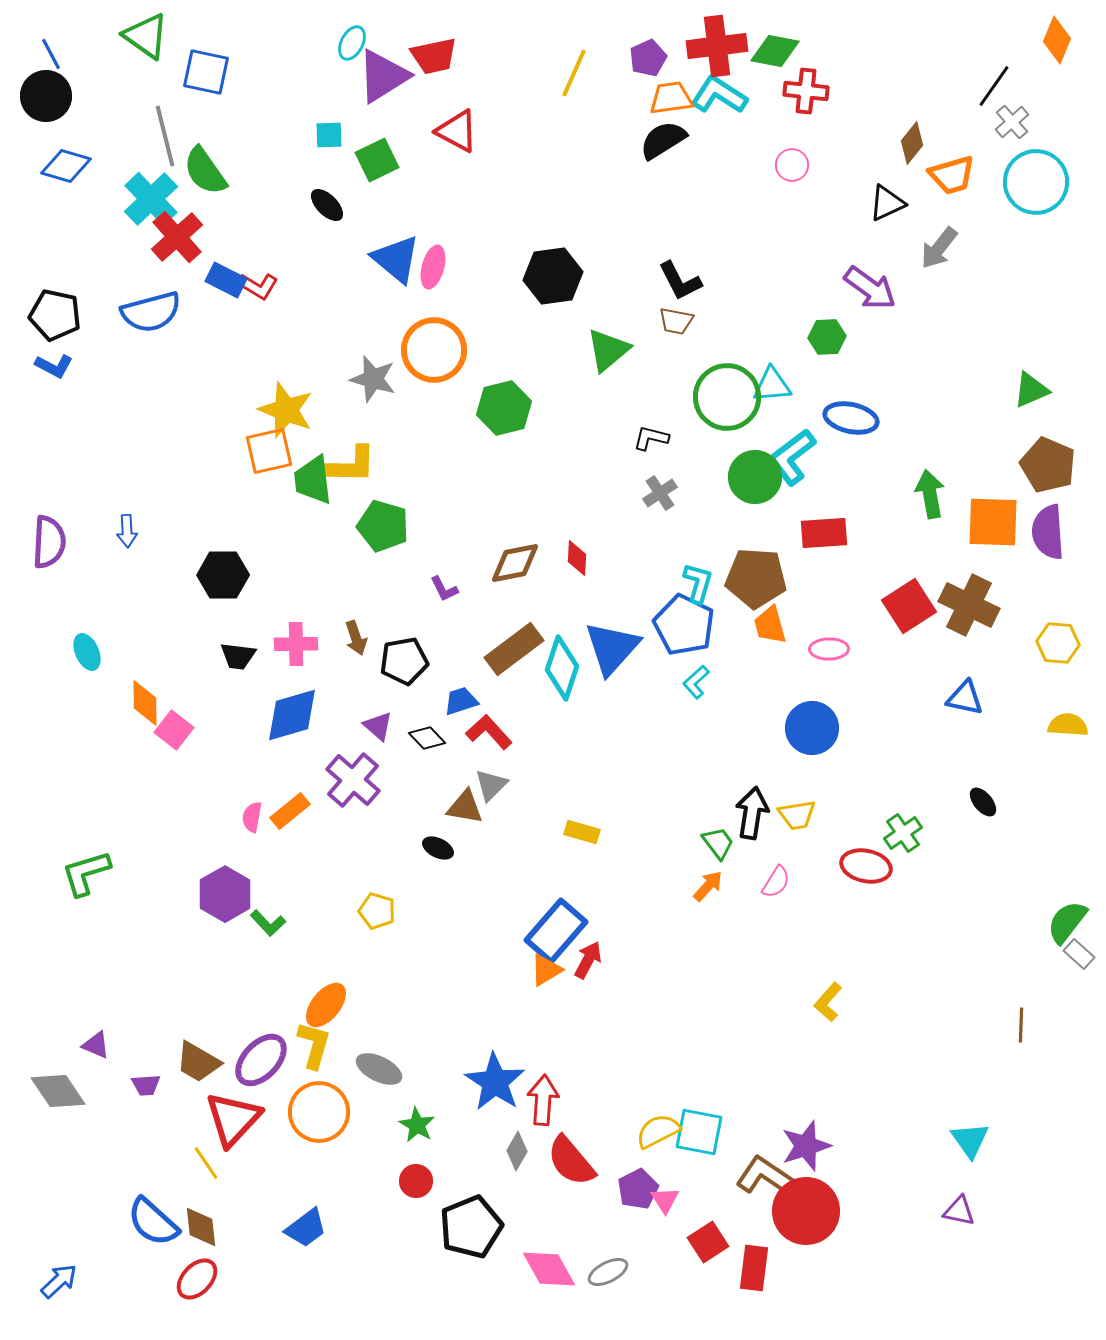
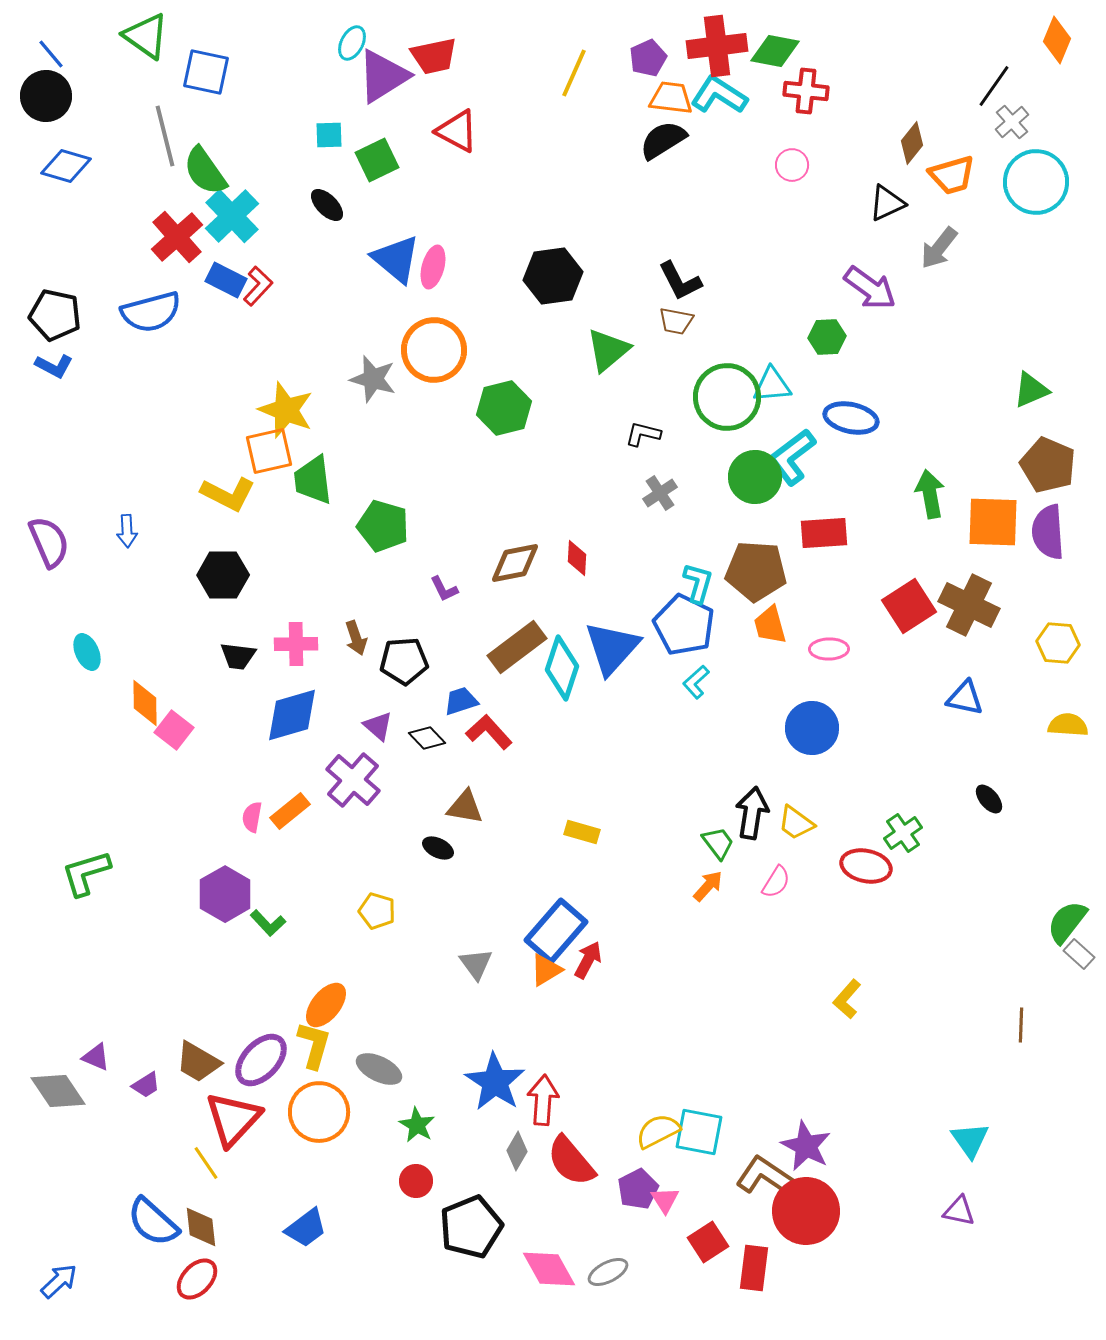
blue line at (51, 54): rotated 12 degrees counterclockwise
orange trapezoid at (671, 98): rotated 15 degrees clockwise
cyan cross at (151, 199): moved 81 px right, 17 px down
red L-shape at (258, 286): rotated 78 degrees counterclockwise
black L-shape at (651, 438): moved 8 px left, 4 px up
yellow L-shape at (351, 465): moved 123 px left, 29 px down; rotated 26 degrees clockwise
purple semicircle at (49, 542): rotated 26 degrees counterclockwise
brown pentagon at (756, 578): moved 7 px up
brown rectangle at (514, 649): moved 3 px right, 2 px up
black pentagon at (404, 661): rotated 6 degrees clockwise
gray triangle at (491, 785): moved 15 px left, 179 px down; rotated 21 degrees counterclockwise
black ellipse at (983, 802): moved 6 px right, 3 px up
yellow trapezoid at (797, 815): moved 1 px left, 8 px down; rotated 45 degrees clockwise
yellow L-shape at (828, 1002): moved 19 px right, 3 px up
purple triangle at (96, 1045): moved 12 px down
purple trapezoid at (146, 1085): rotated 28 degrees counterclockwise
purple star at (806, 1146): rotated 27 degrees counterclockwise
